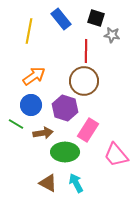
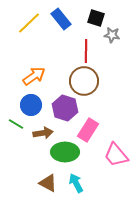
yellow line: moved 8 px up; rotated 35 degrees clockwise
